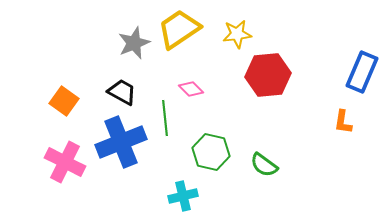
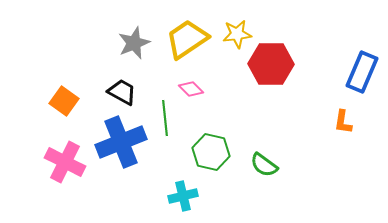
yellow trapezoid: moved 8 px right, 10 px down
red hexagon: moved 3 px right, 11 px up; rotated 6 degrees clockwise
